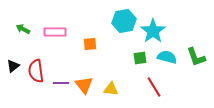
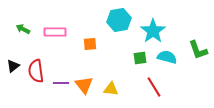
cyan hexagon: moved 5 px left, 1 px up
green L-shape: moved 2 px right, 7 px up
